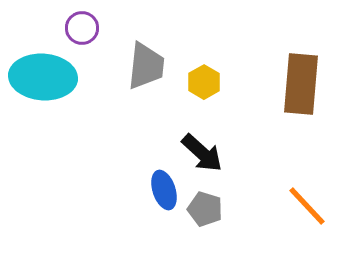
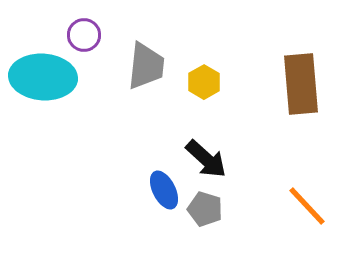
purple circle: moved 2 px right, 7 px down
brown rectangle: rotated 10 degrees counterclockwise
black arrow: moved 4 px right, 6 px down
blue ellipse: rotated 9 degrees counterclockwise
